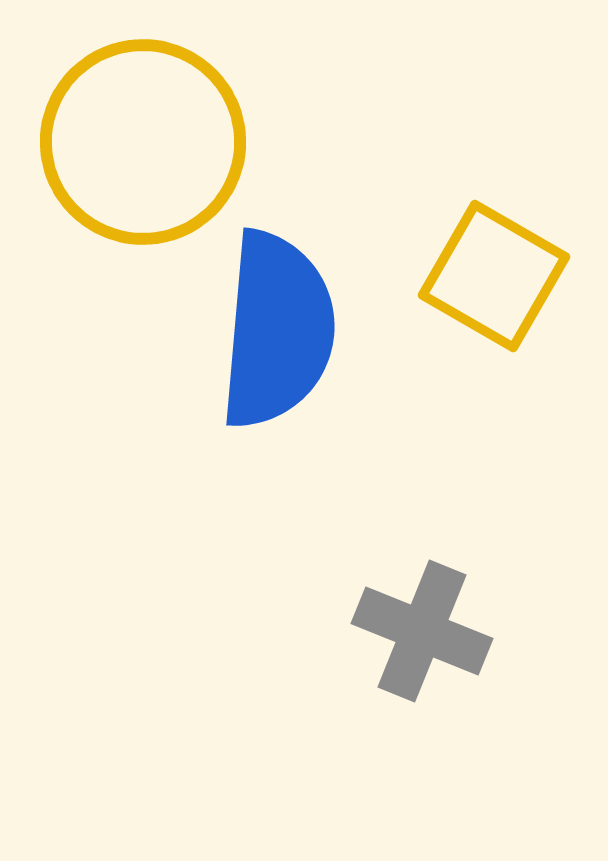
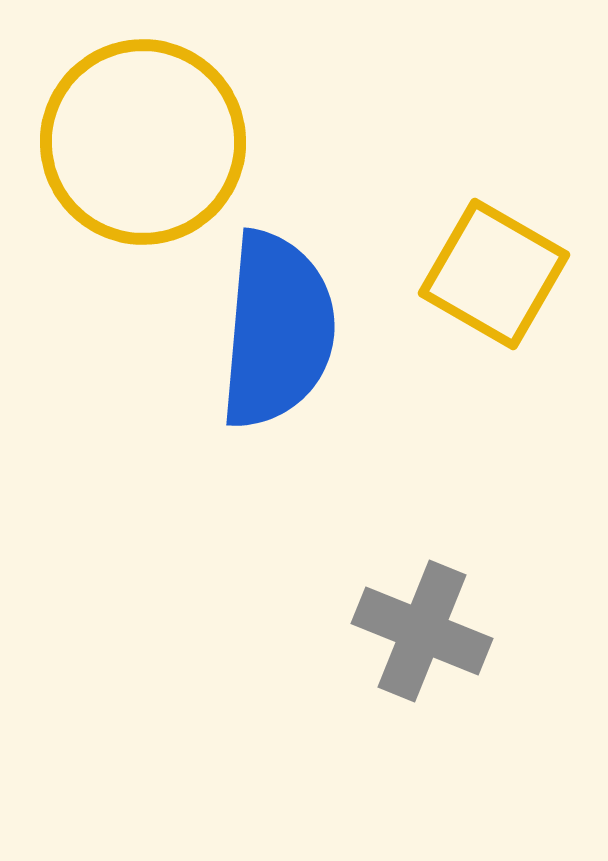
yellow square: moved 2 px up
